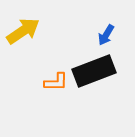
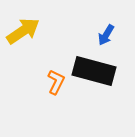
black rectangle: rotated 36 degrees clockwise
orange L-shape: rotated 65 degrees counterclockwise
